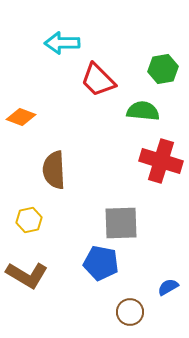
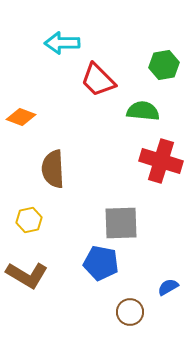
green hexagon: moved 1 px right, 4 px up
brown semicircle: moved 1 px left, 1 px up
